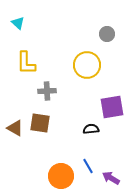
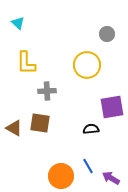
brown triangle: moved 1 px left
